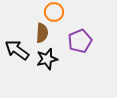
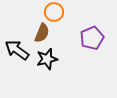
brown semicircle: rotated 18 degrees clockwise
purple pentagon: moved 12 px right, 3 px up
